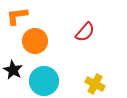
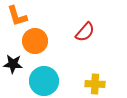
orange L-shape: rotated 100 degrees counterclockwise
black star: moved 6 px up; rotated 24 degrees counterclockwise
yellow cross: rotated 24 degrees counterclockwise
